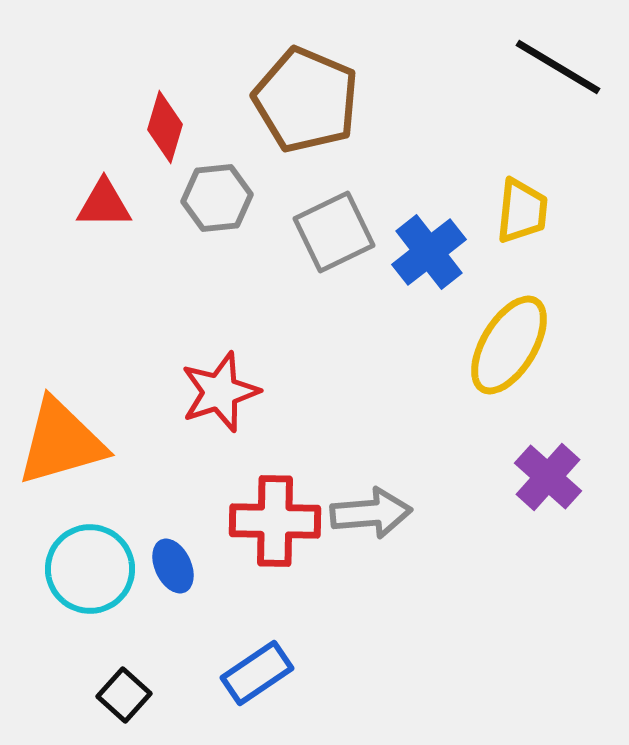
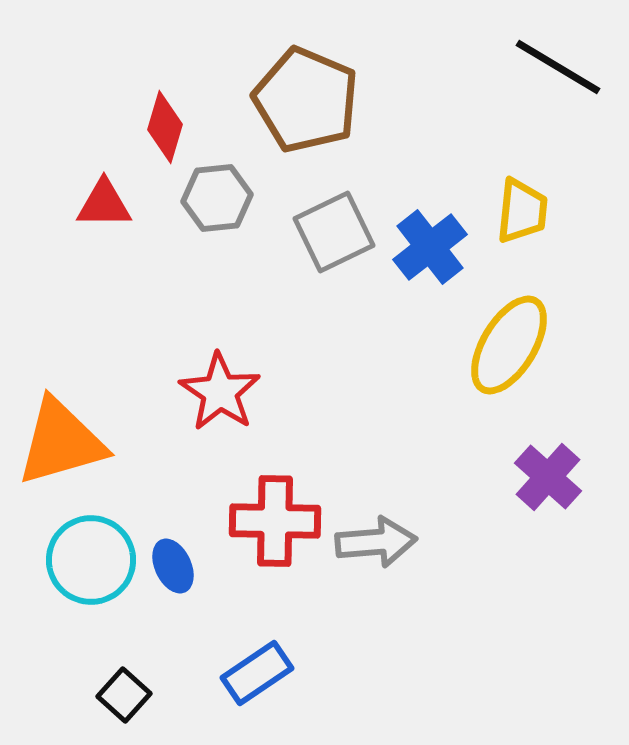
blue cross: moved 1 px right, 5 px up
red star: rotated 20 degrees counterclockwise
gray arrow: moved 5 px right, 29 px down
cyan circle: moved 1 px right, 9 px up
